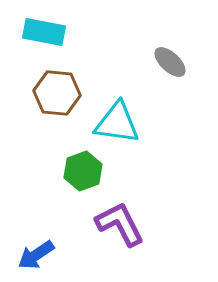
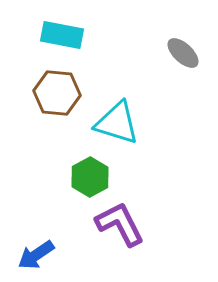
cyan rectangle: moved 18 px right, 3 px down
gray ellipse: moved 13 px right, 9 px up
cyan triangle: rotated 9 degrees clockwise
green hexagon: moved 7 px right, 6 px down; rotated 9 degrees counterclockwise
